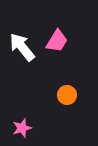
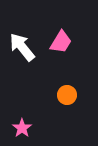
pink trapezoid: moved 4 px right, 1 px down
pink star: rotated 18 degrees counterclockwise
